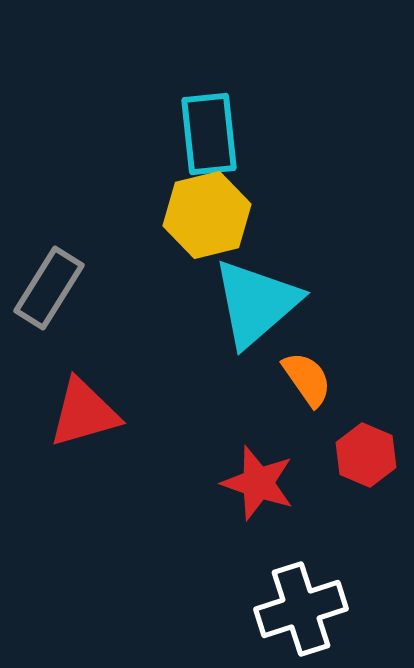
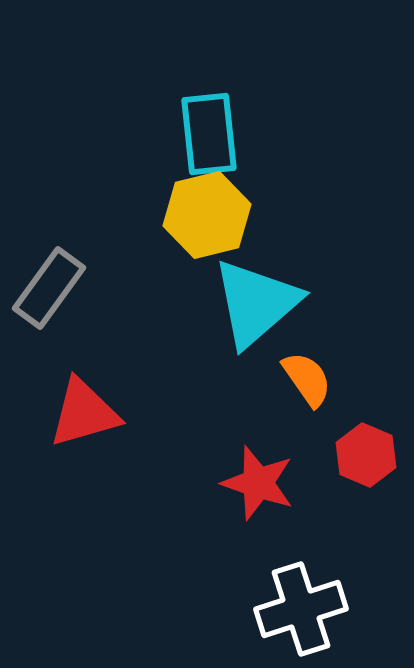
gray rectangle: rotated 4 degrees clockwise
